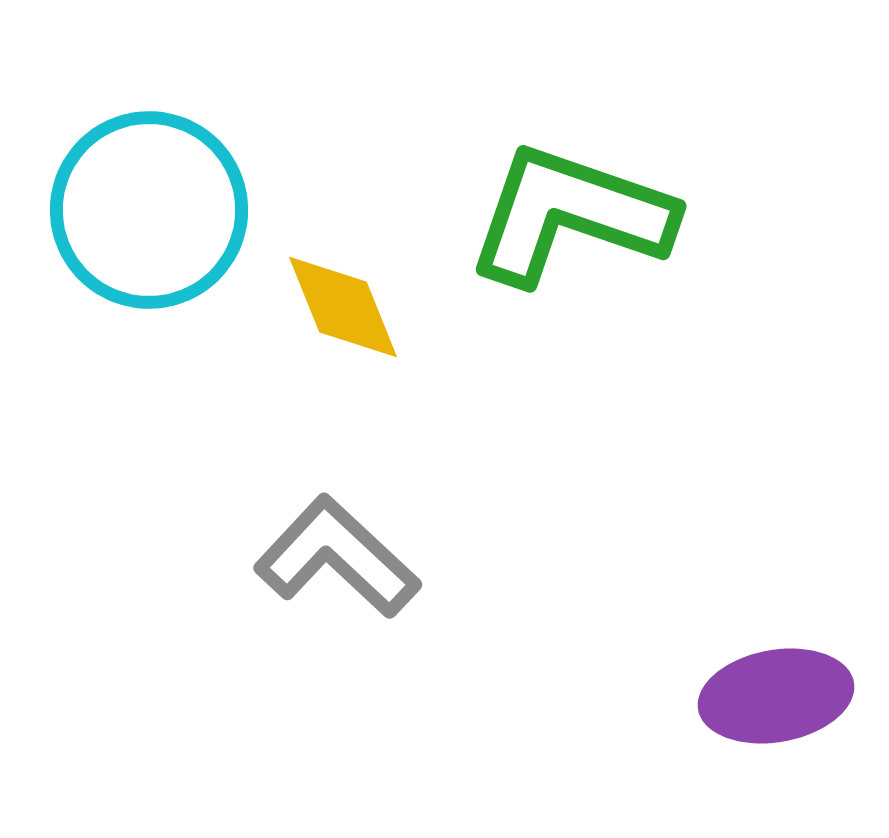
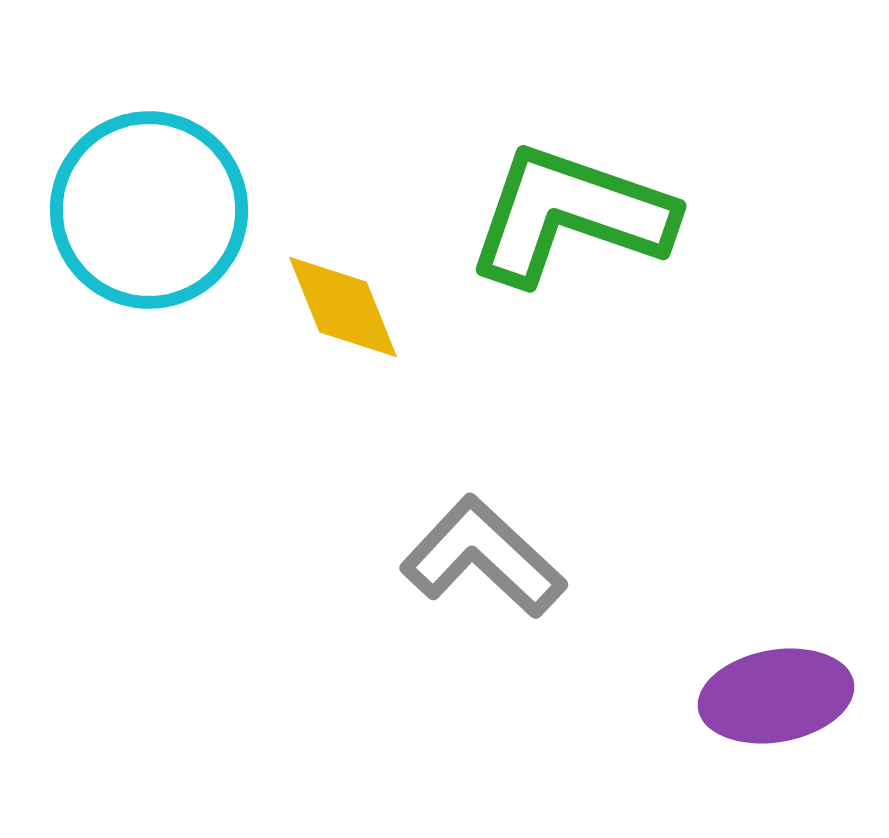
gray L-shape: moved 146 px right
